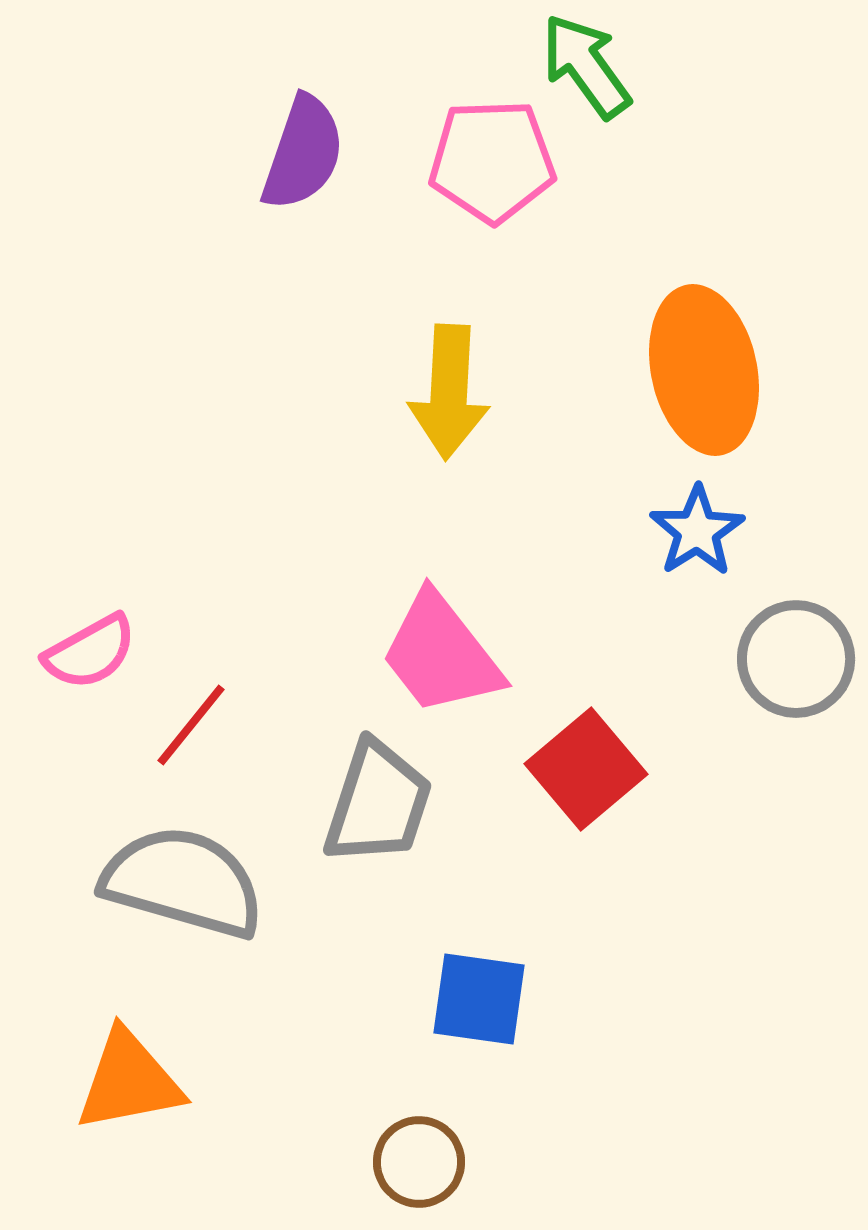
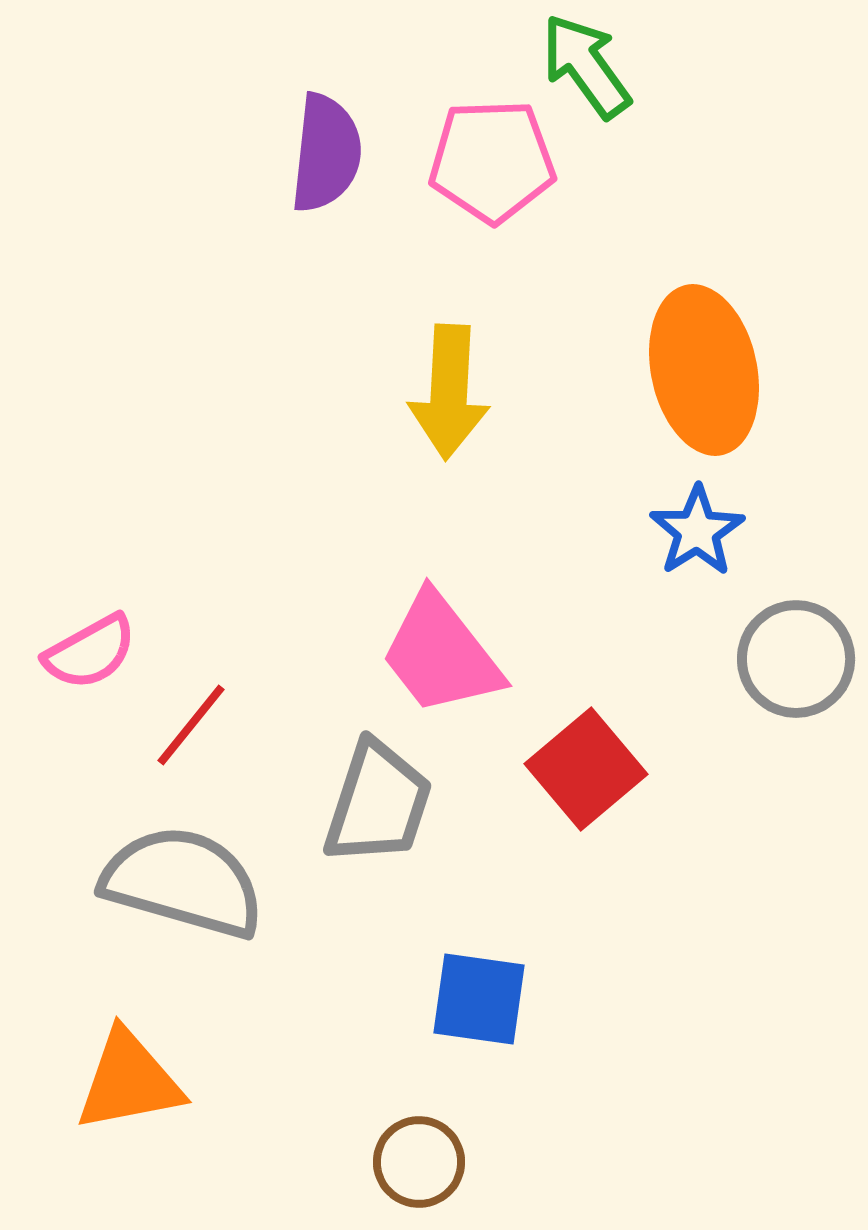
purple semicircle: moved 23 px right; rotated 13 degrees counterclockwise
